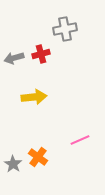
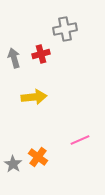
gray arrow: rotated 90 degrees clockwise
